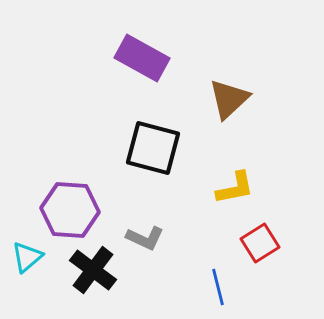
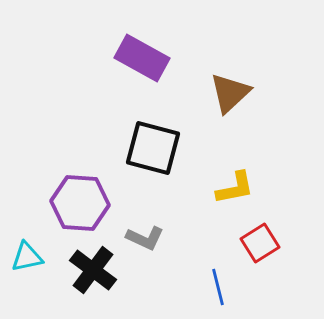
brown triangle: moved 1 px right, 6 px up
purple hexagon: moved 10 px right, 7 px up
cyan triangle: rotated 28 degrees clockwise
